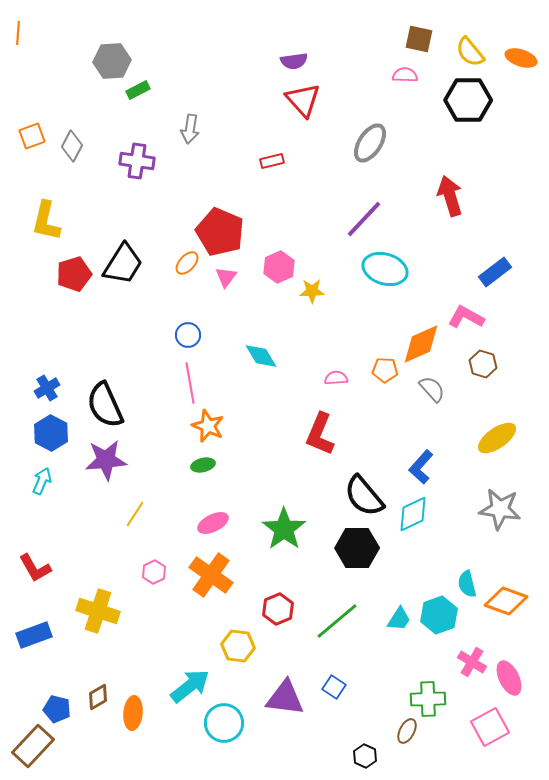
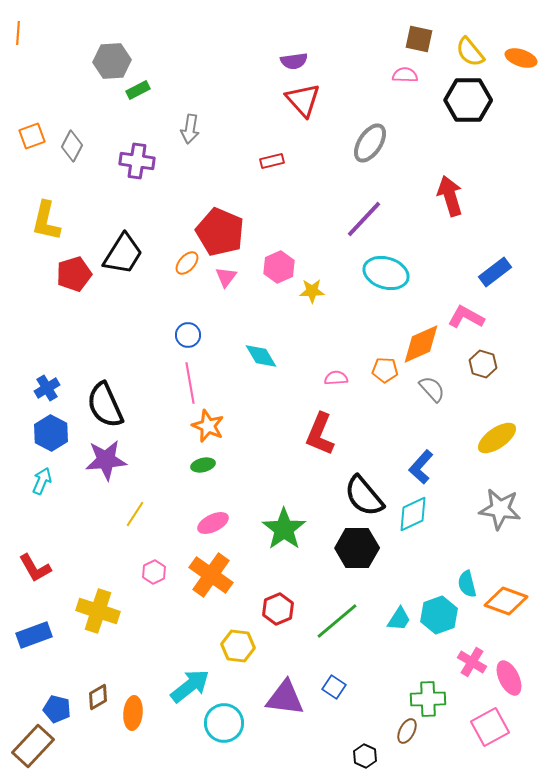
black trapezoid at (123, 264): moved 10 px up
cyan ellipse at (385, 269): moved 1 px right, 4 px down
